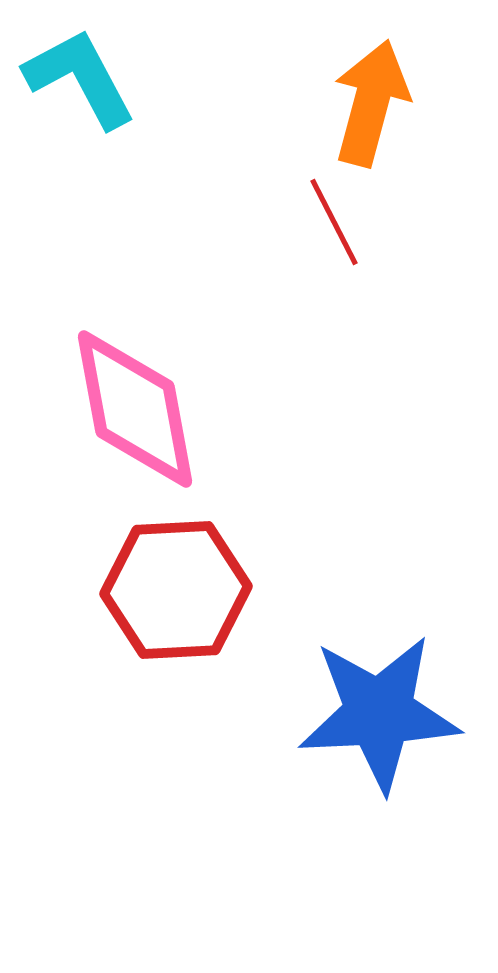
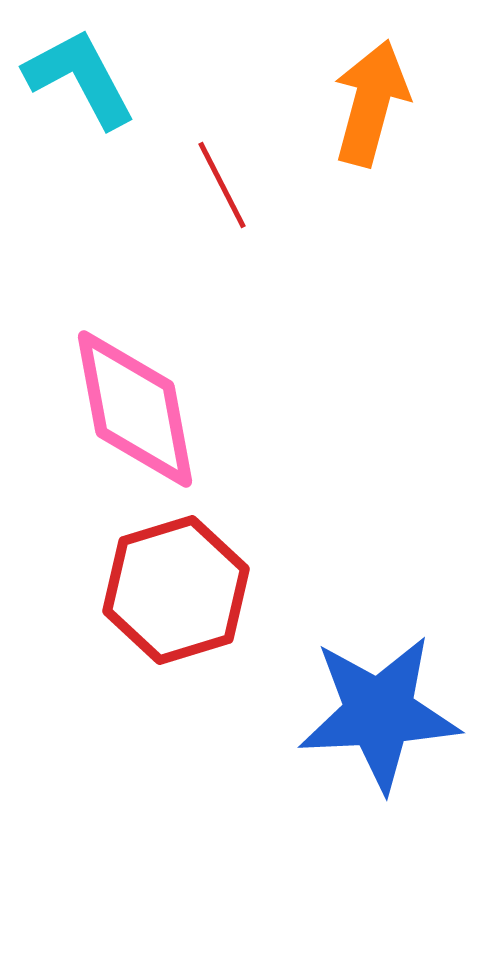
red line: moved 112 px left, 37 px up
red hexagon: rotated 14 degrees counterclockwise
